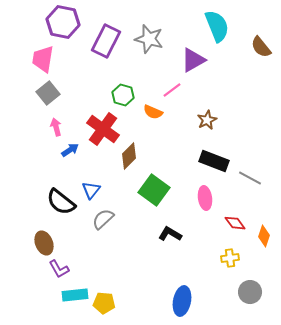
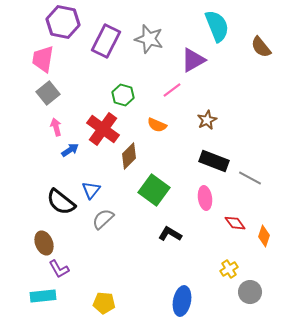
orange semicircle: moved 4 px right, 13 px down
yellow cross: moved 1 px left, 11 px down; rotated 24 degrees counterclockwise
cyan rectangle: moved 32 px left, 1 px down
